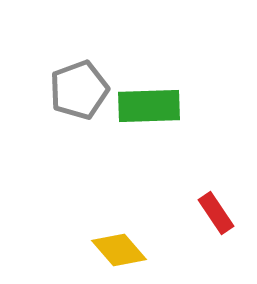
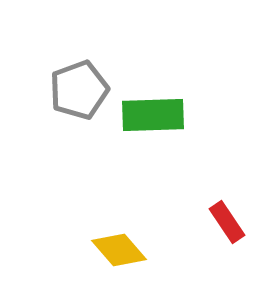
green rectangle: moved 4 px right, 9 px down
red rectangle: moved 11 px right, 9 px down
